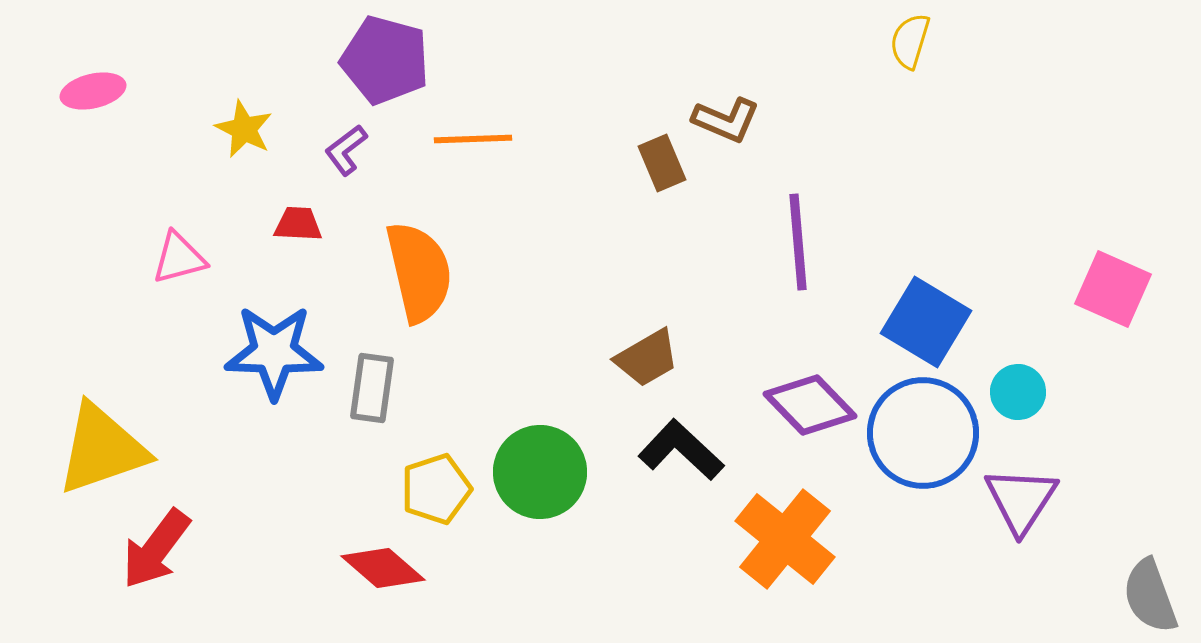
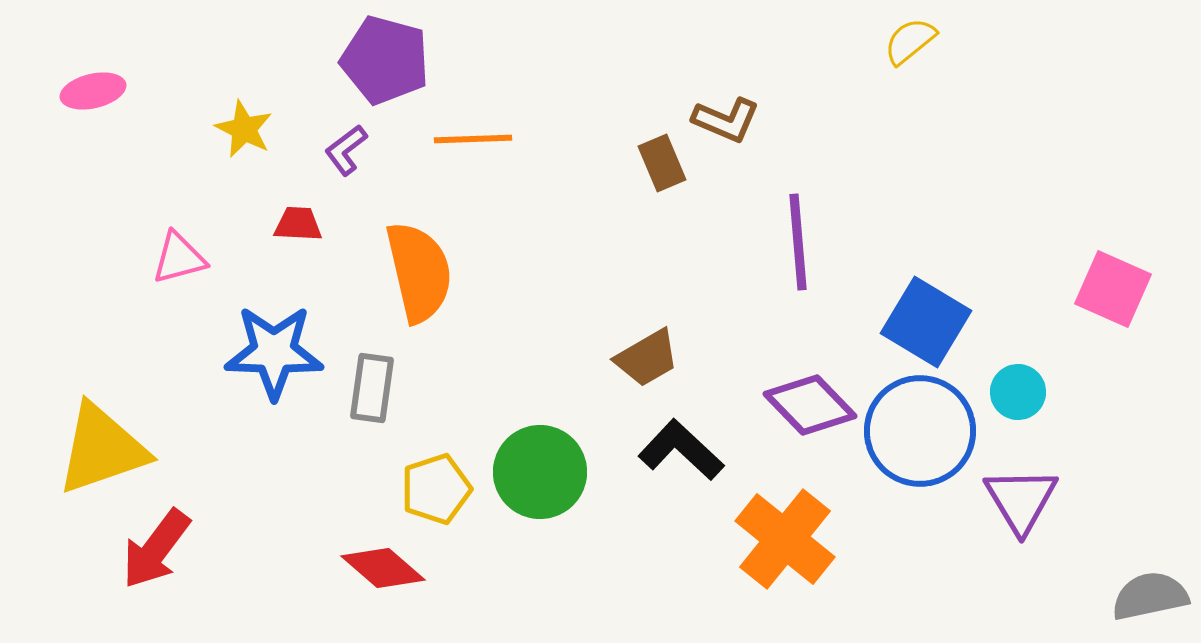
yellow semicircle: rotated 34 degrees clockwise
blue circle: moved 3 px left, 2 px up
purple triangle: rotated 4 degrees counterclockwise
gray semicircle: rotated 98 degrees clockwise
